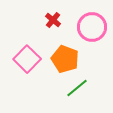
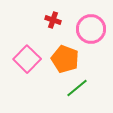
red cross: rotated 21 degrees counterclockwise
pink circle: moved 1 px left, 2 px down
